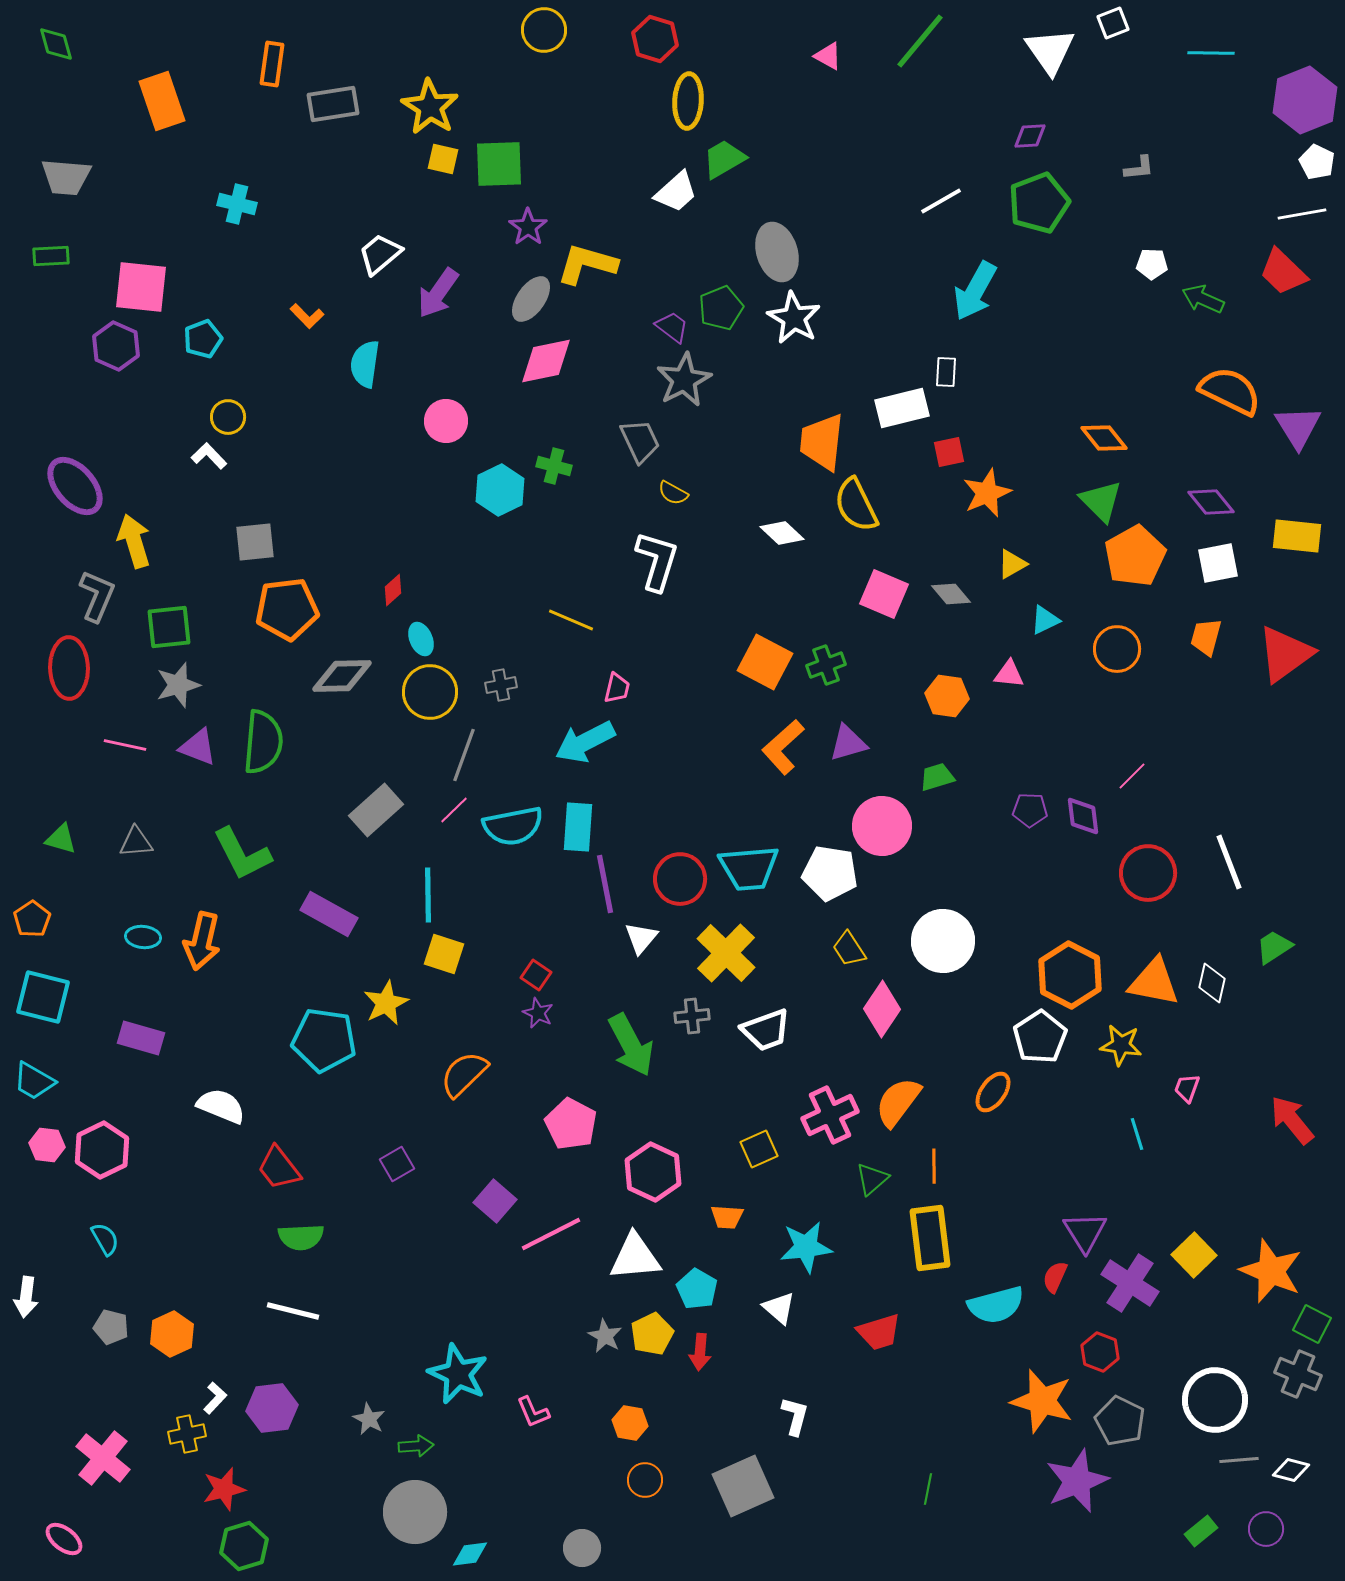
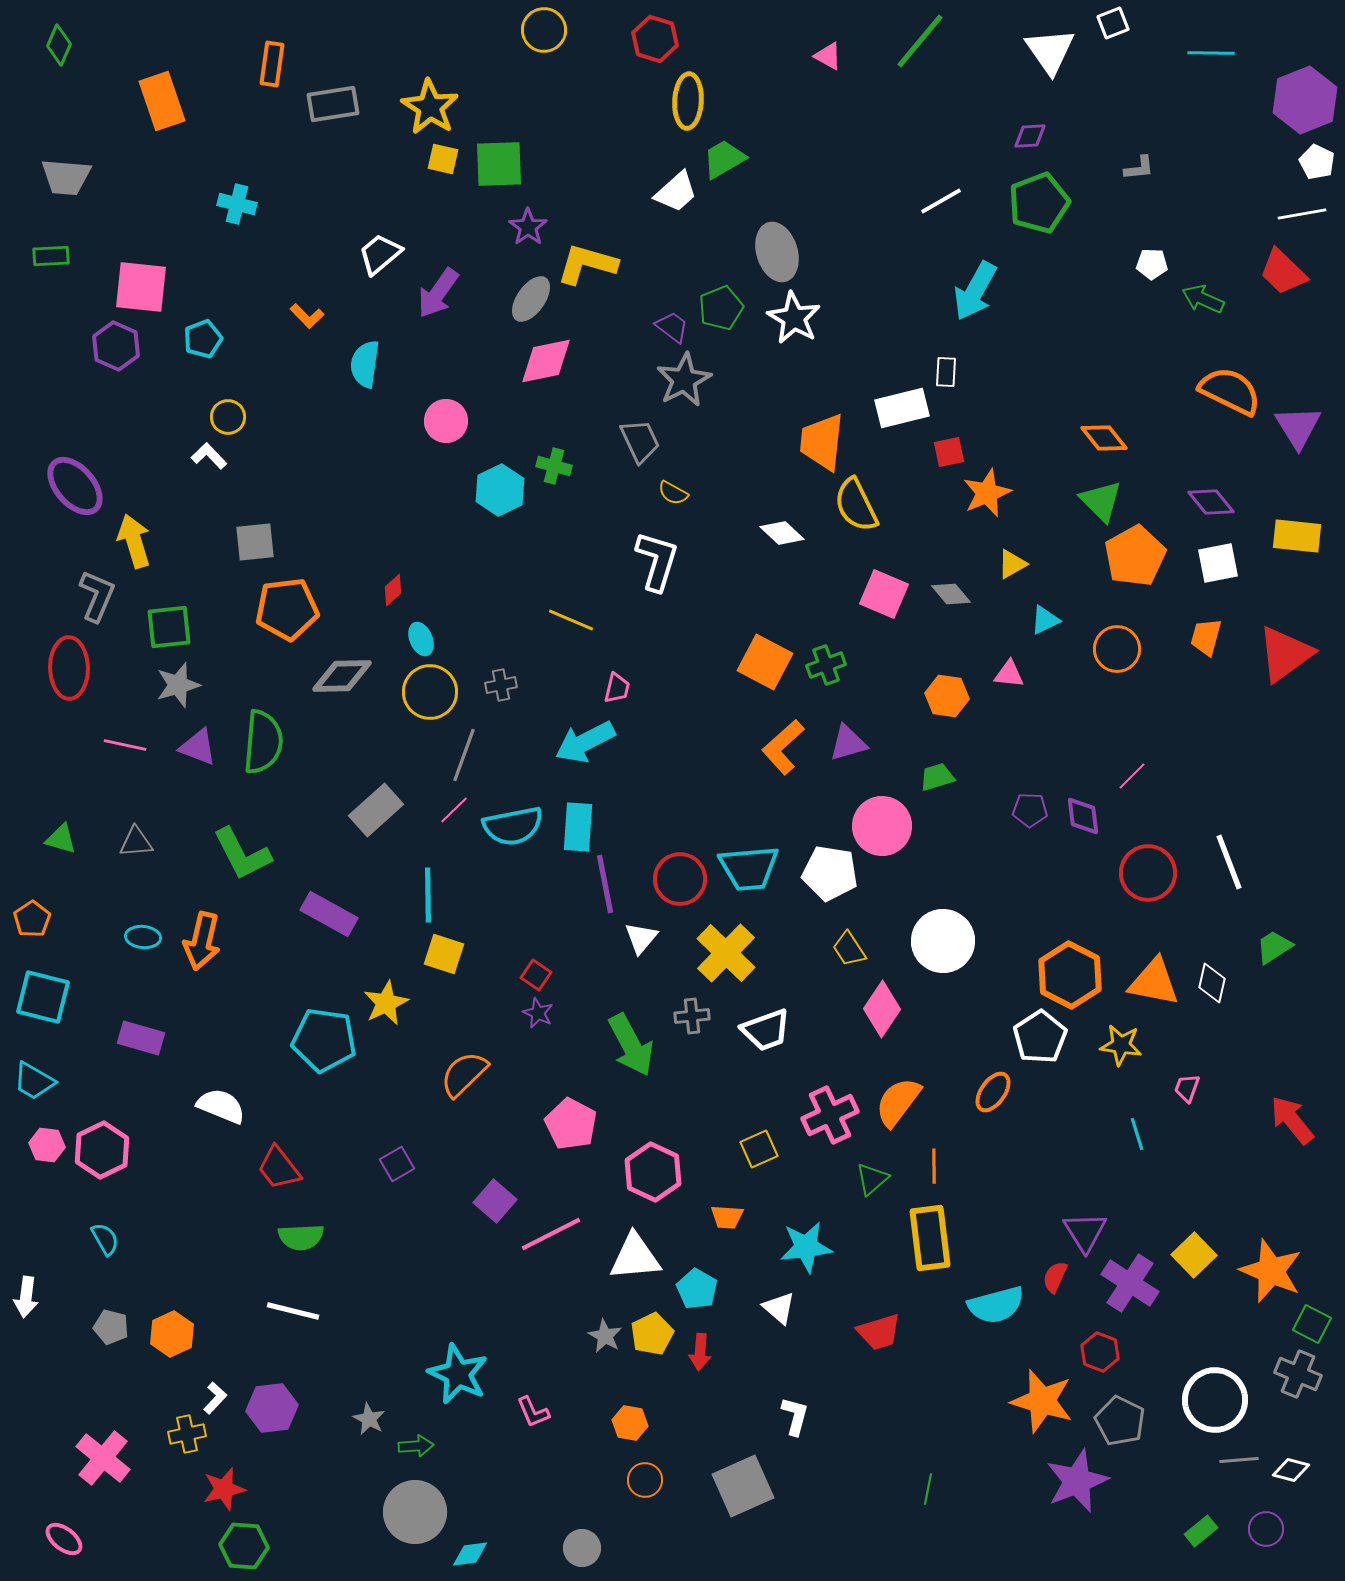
green diamond at (56, 44): moved 3 px right, 1 px down; rotated 39 degrees clockwise
green hexagon at (244, 1546): rotated 21 degrees clockwise
